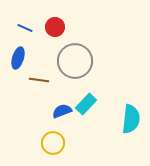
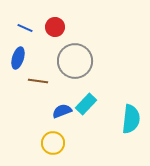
brown line: moved 1 px left, 1 px down
